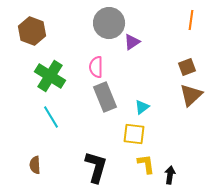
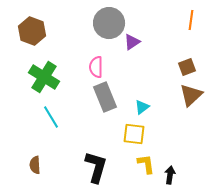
green cross: moved 6 px left, 1 px down
